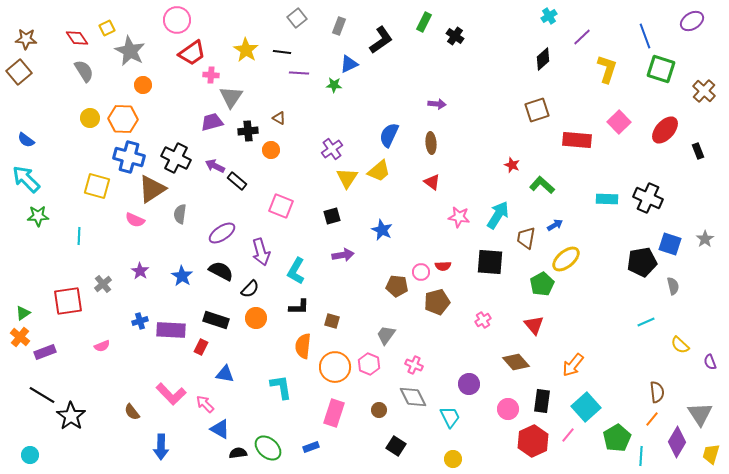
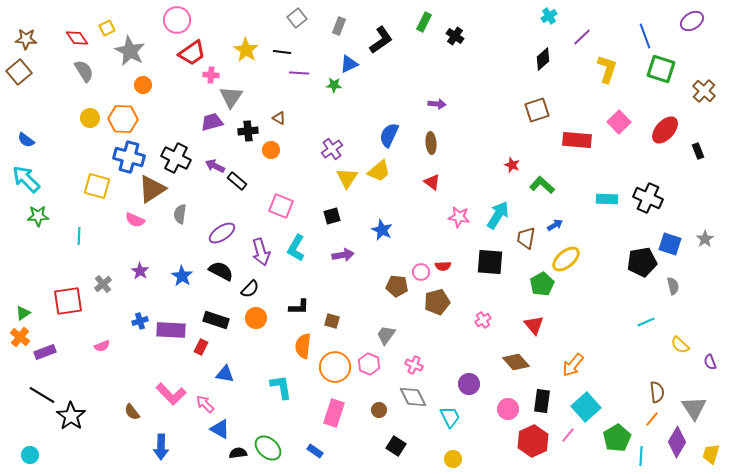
cyan L-shape at (296, 271): moved 23 px up
gray triangle at (700, 414): moved 6 px left, 6 px up
blue rectangle at (311, 447): moved 4 px right, 4 px down; rotated 56 degrees clockwise
